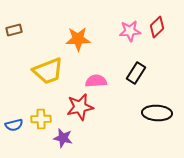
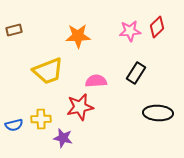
orange star: moved 3 px up
black ellipse: moved 1 px right
